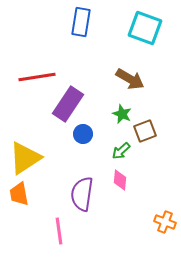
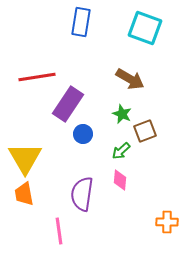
yellow triangle: rotated 27 degrees counterclockwise
orange trapezoid: moved 5 px right
orange cross: moved 2 px right; rotated 20 degrees counterclockwise
